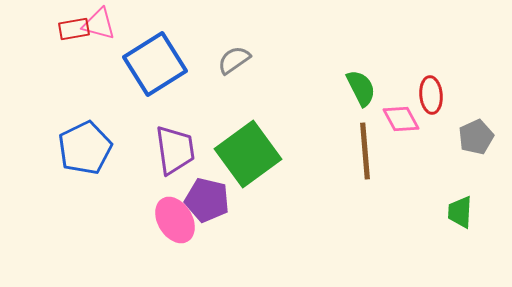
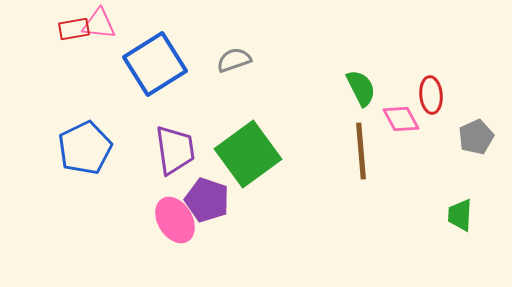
pink triangle: rotated 9 degrees counterclockwise
gray semicircle: rotated 16 degrees clockwise
brown line: moved 4 px left
purple pentagon: rotated 6 degrees clockwise
green trapezoid: moved 3 px down
